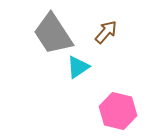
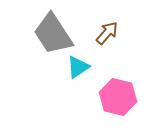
brown arrow: moved 1 px right, 1 px down
pink hexagon: moved 14 px up
